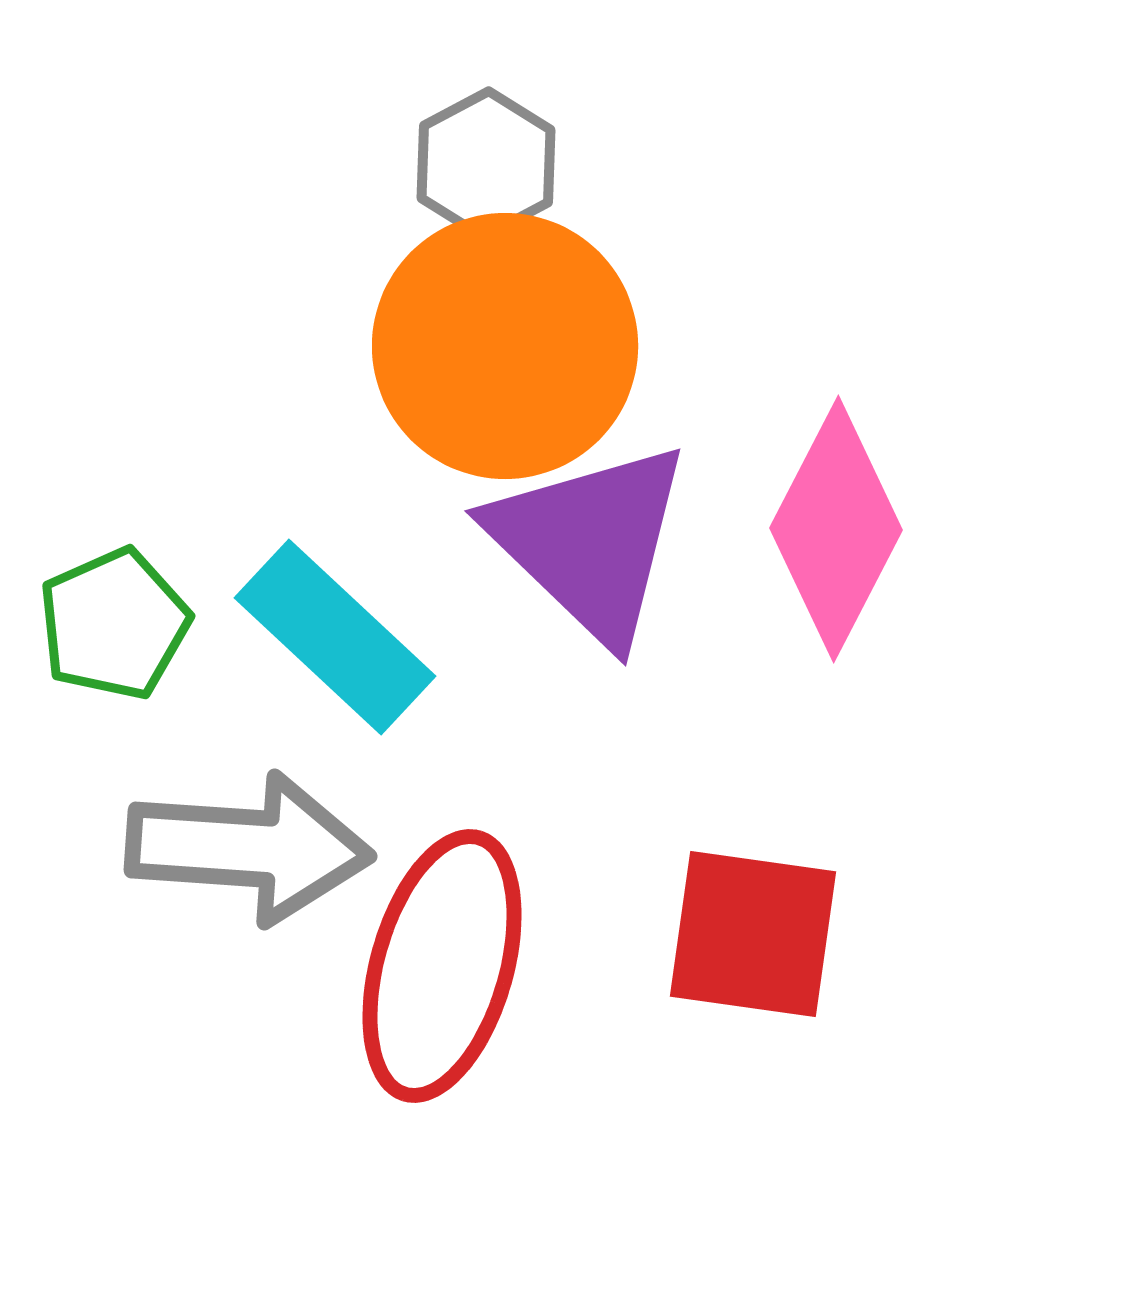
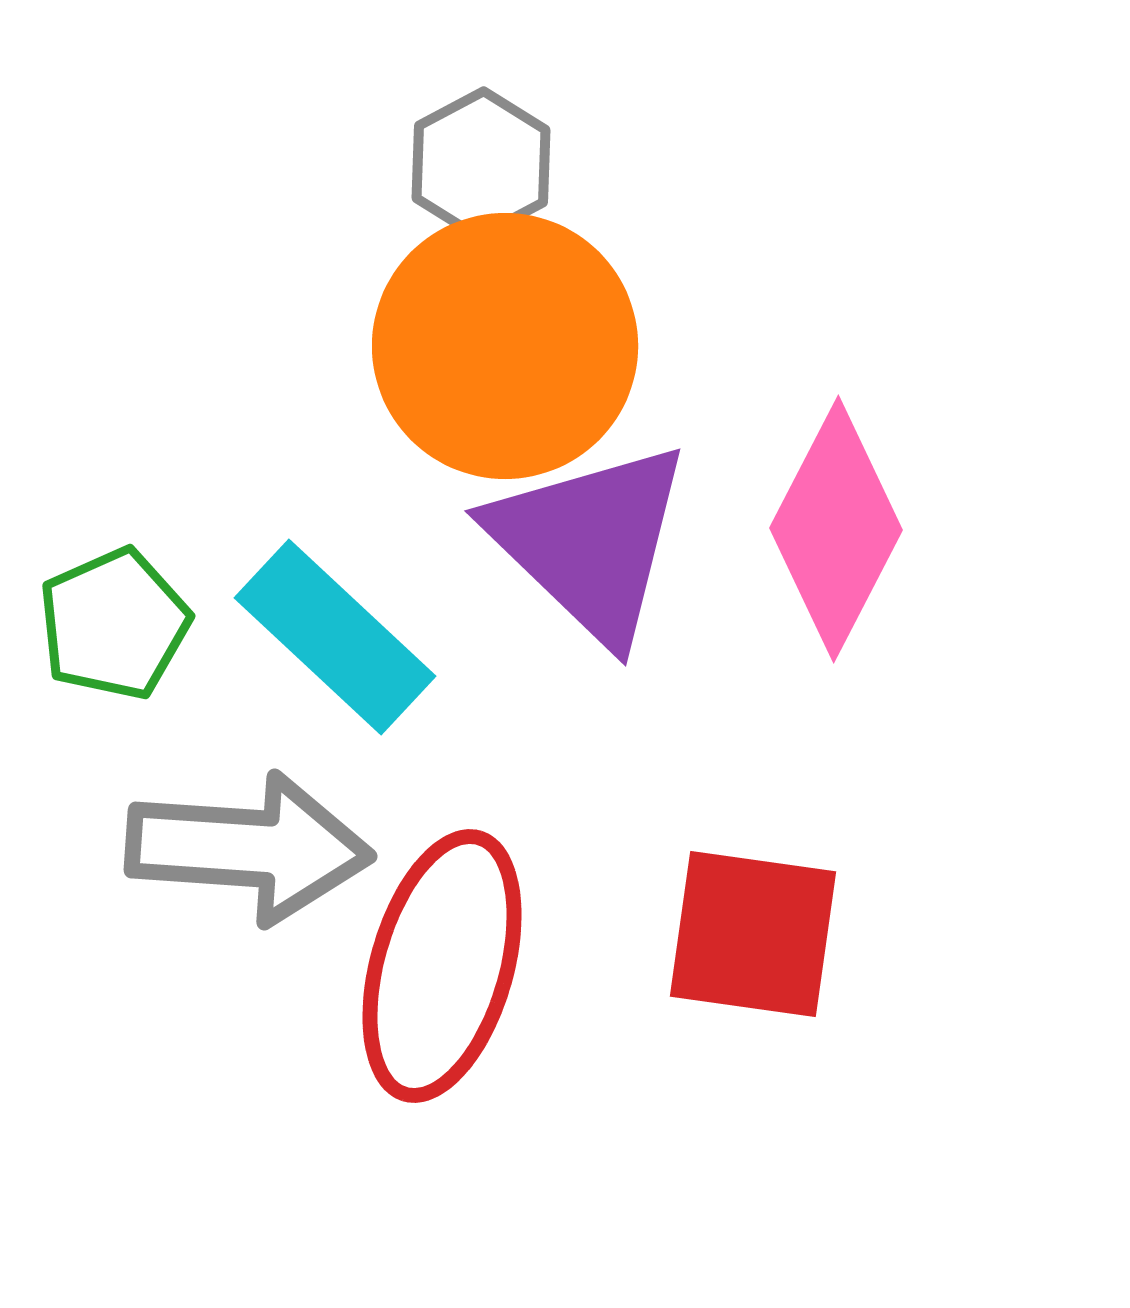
gray hexagon: moved 5 px left
